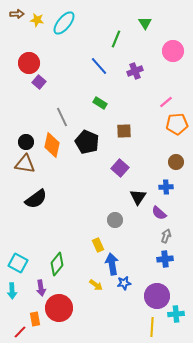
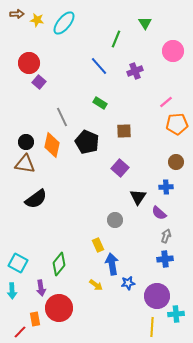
green diamond at (57, 264): moved 2 px right
blue star at (124, 283): moved 4 px right
